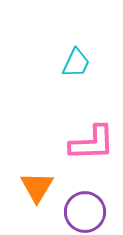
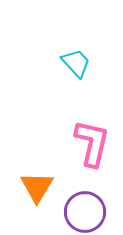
cyan trapezoid: rotated 68 degrees counterclockwise
pink L-shape: rotated 75 degrees counterclockwise
